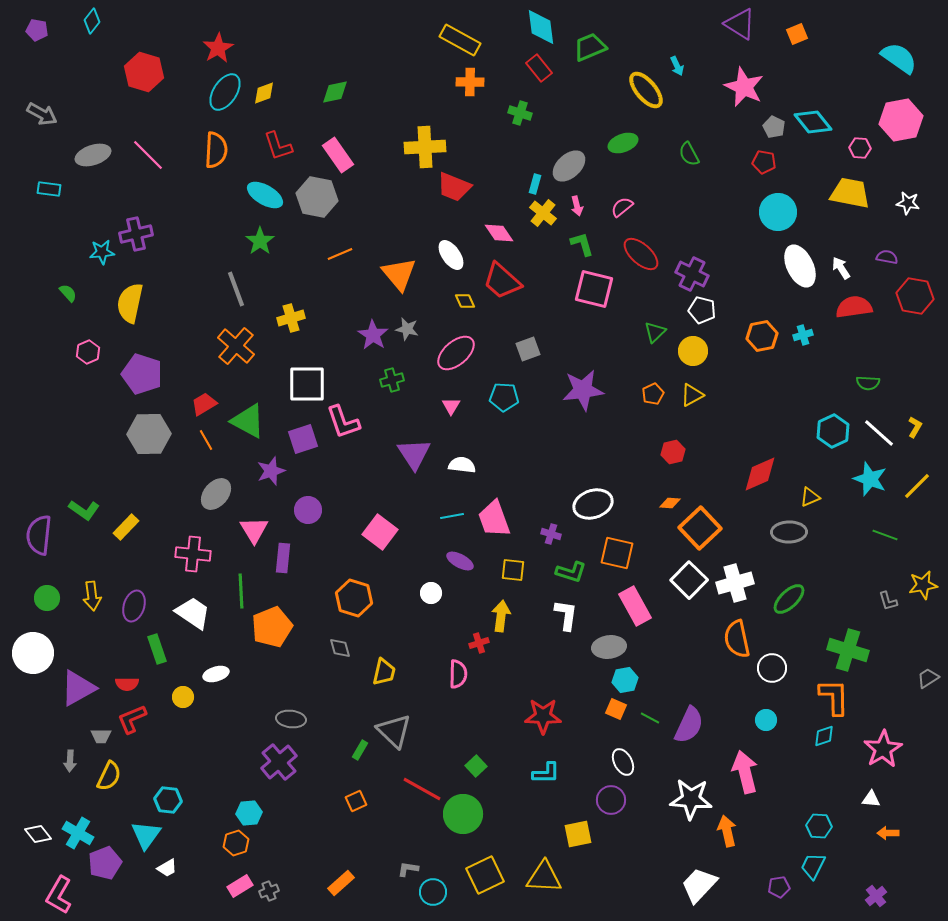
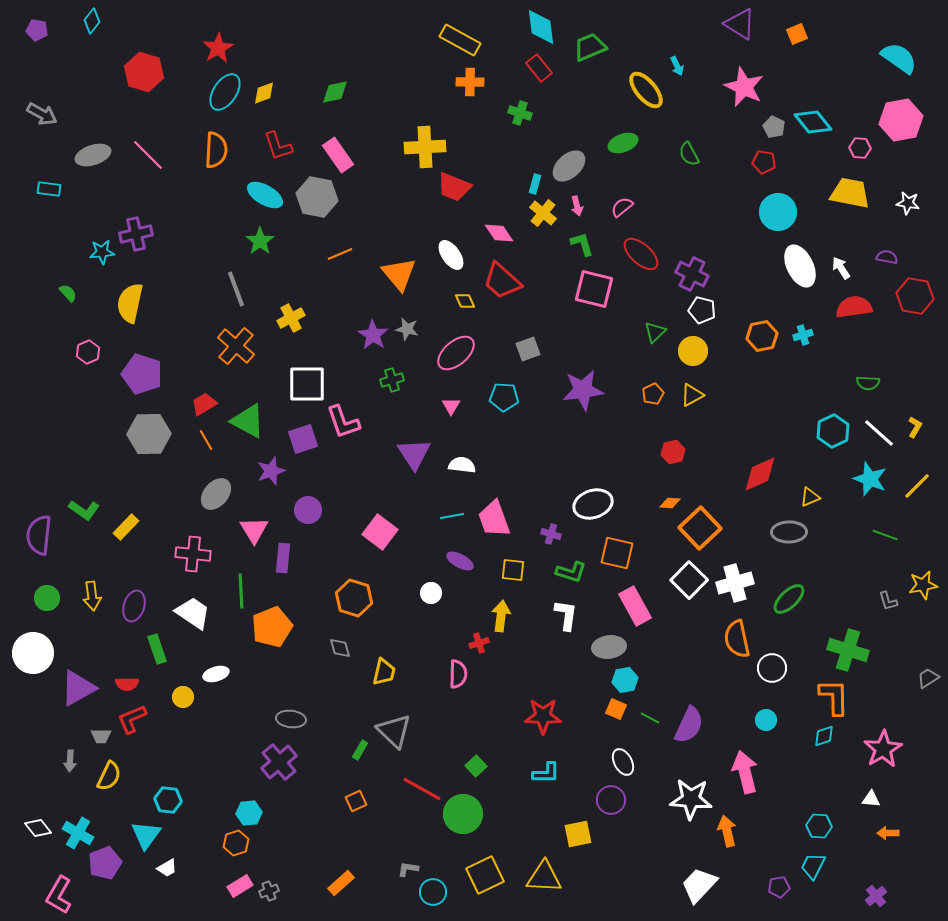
yellow cross at (291, 318): rotated 12 degrees counterclockwise
white diamond at (38, 834): moved 6 px up
